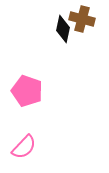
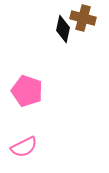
brown cross: moved 1 px right, 1 px up
pink semicircle: rotated 20 degrees clockwise
